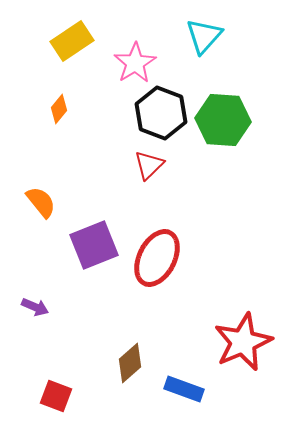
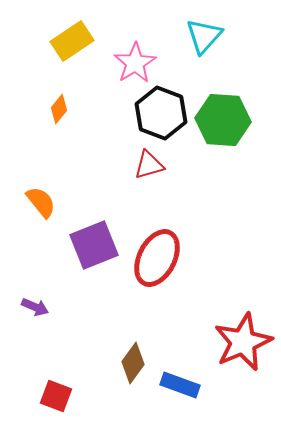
red triangle: rotated 28 degrees clockwise
brown diamond: moved 3 px right; rotated 12 degrees counterclockwise
blue rectangle: moved 4 px left, 4 px up
